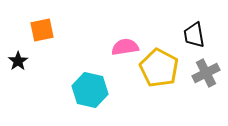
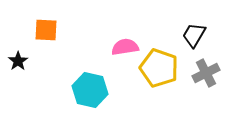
orange square: moved 4 px right; rotated 15 degrees clockwise
black trapezoid: rotated 40 degrees clockwise
yellow pentagon: rotated 9 degrees counterclockwise
